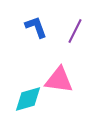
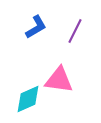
blue L-shape: rotated 80 degrees clockwise
cyan diamond: rotated 8 degrees counterclockwise
